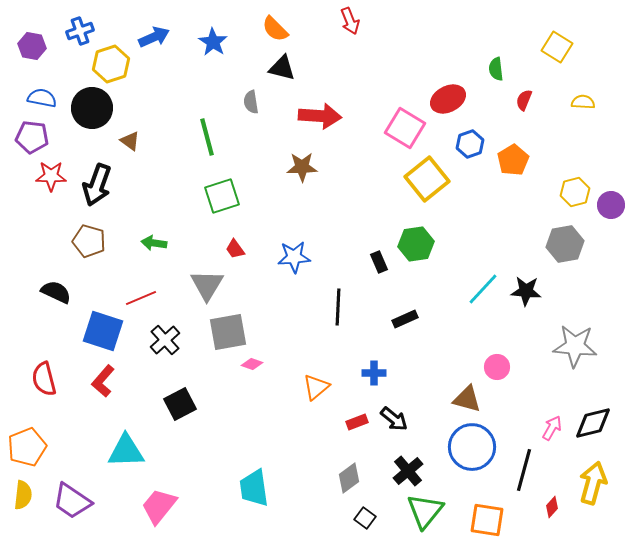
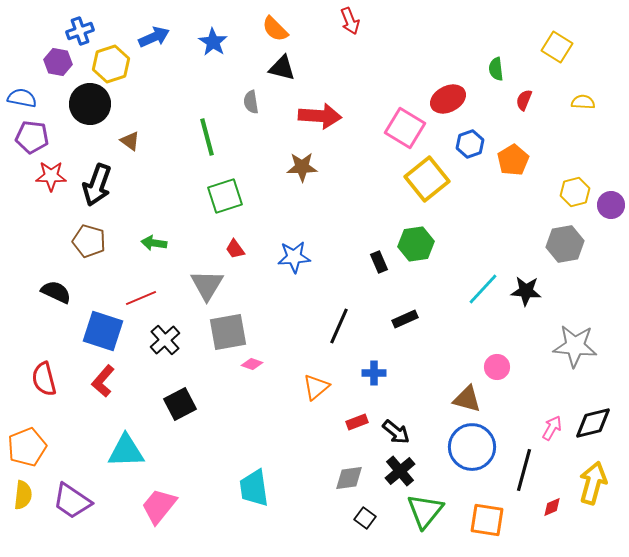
purple hexagon at (32, 46): moved 26 px right, 16 px down
blue semicircle at (42, 98): moved 20 px left
black circle at (92, 108): moved 2 px left, 4 px up
green square at (222, 196): moved 3 px right
black line at (338, 307): moved 1 px right, 19 px down; rotated 21 degrees clockwise
black arrow at (394, 419): moved 2 px right, 13 px down
black cross at (408, 471): moved 8 px left
gray diamond at (349, 478): rotated 28 degrees clockwise
red diamond at (552, 507): rotated 25 degrees clockwise
